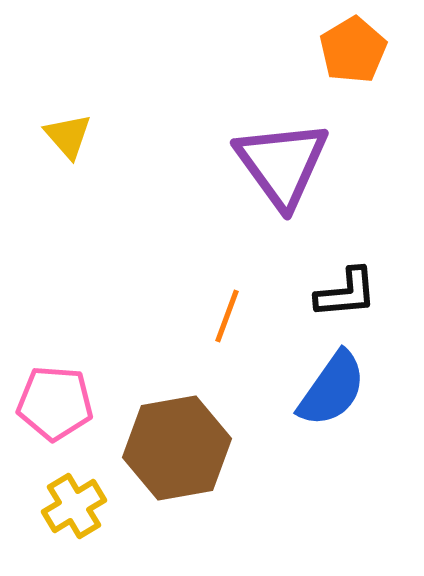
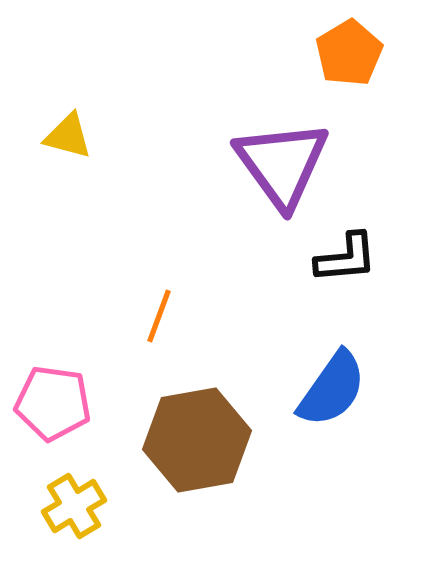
orange pentagon: moved 4 px left, 3 px down
yellow triangle: rotated 34 degrees counterclockwise
black L-shape: moved 35 px up
orange line: moved 68 px left
pink pentagon: moved 2 px left; rotated 4 degrees clockwise
brown hexagon: moved 20 px right, 8 px up
